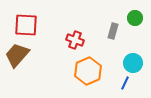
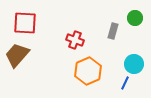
red square: moved 1 px left, 2 px up
cyan circle: moved 1 px right, 1 px down
